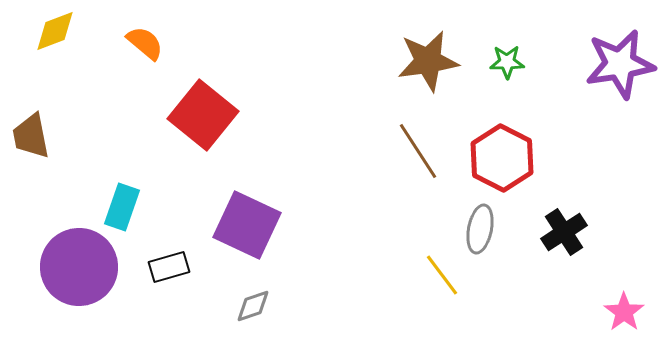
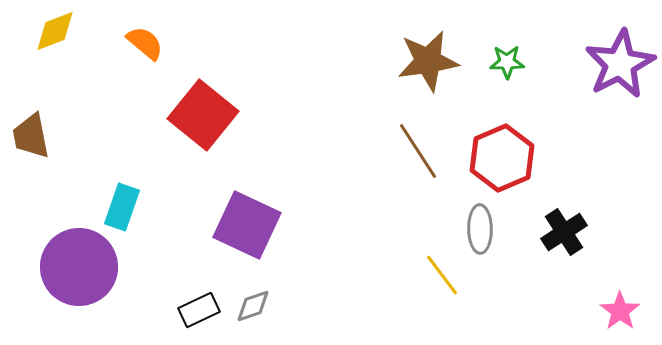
purple star: rotated 18 degrees counterclockwise
red hexagon: rotated 10 degrees clockwise
gray ellipse: rotated 12 degrees counterclockwise
black rectangle: moved 30 px right, 43 px down; rotated 9 degrees counterclockwise
pink star: moved 4 px left, 1 px up
